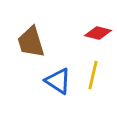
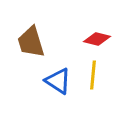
red diamond: moved 1 px left, 6 px down
yellow line: rotated 8 degrees counterclockwise
